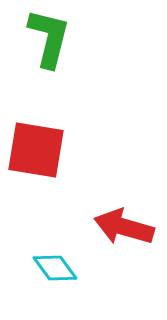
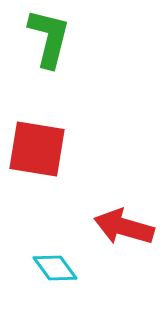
red square: moved 1 px right, 1 px up
